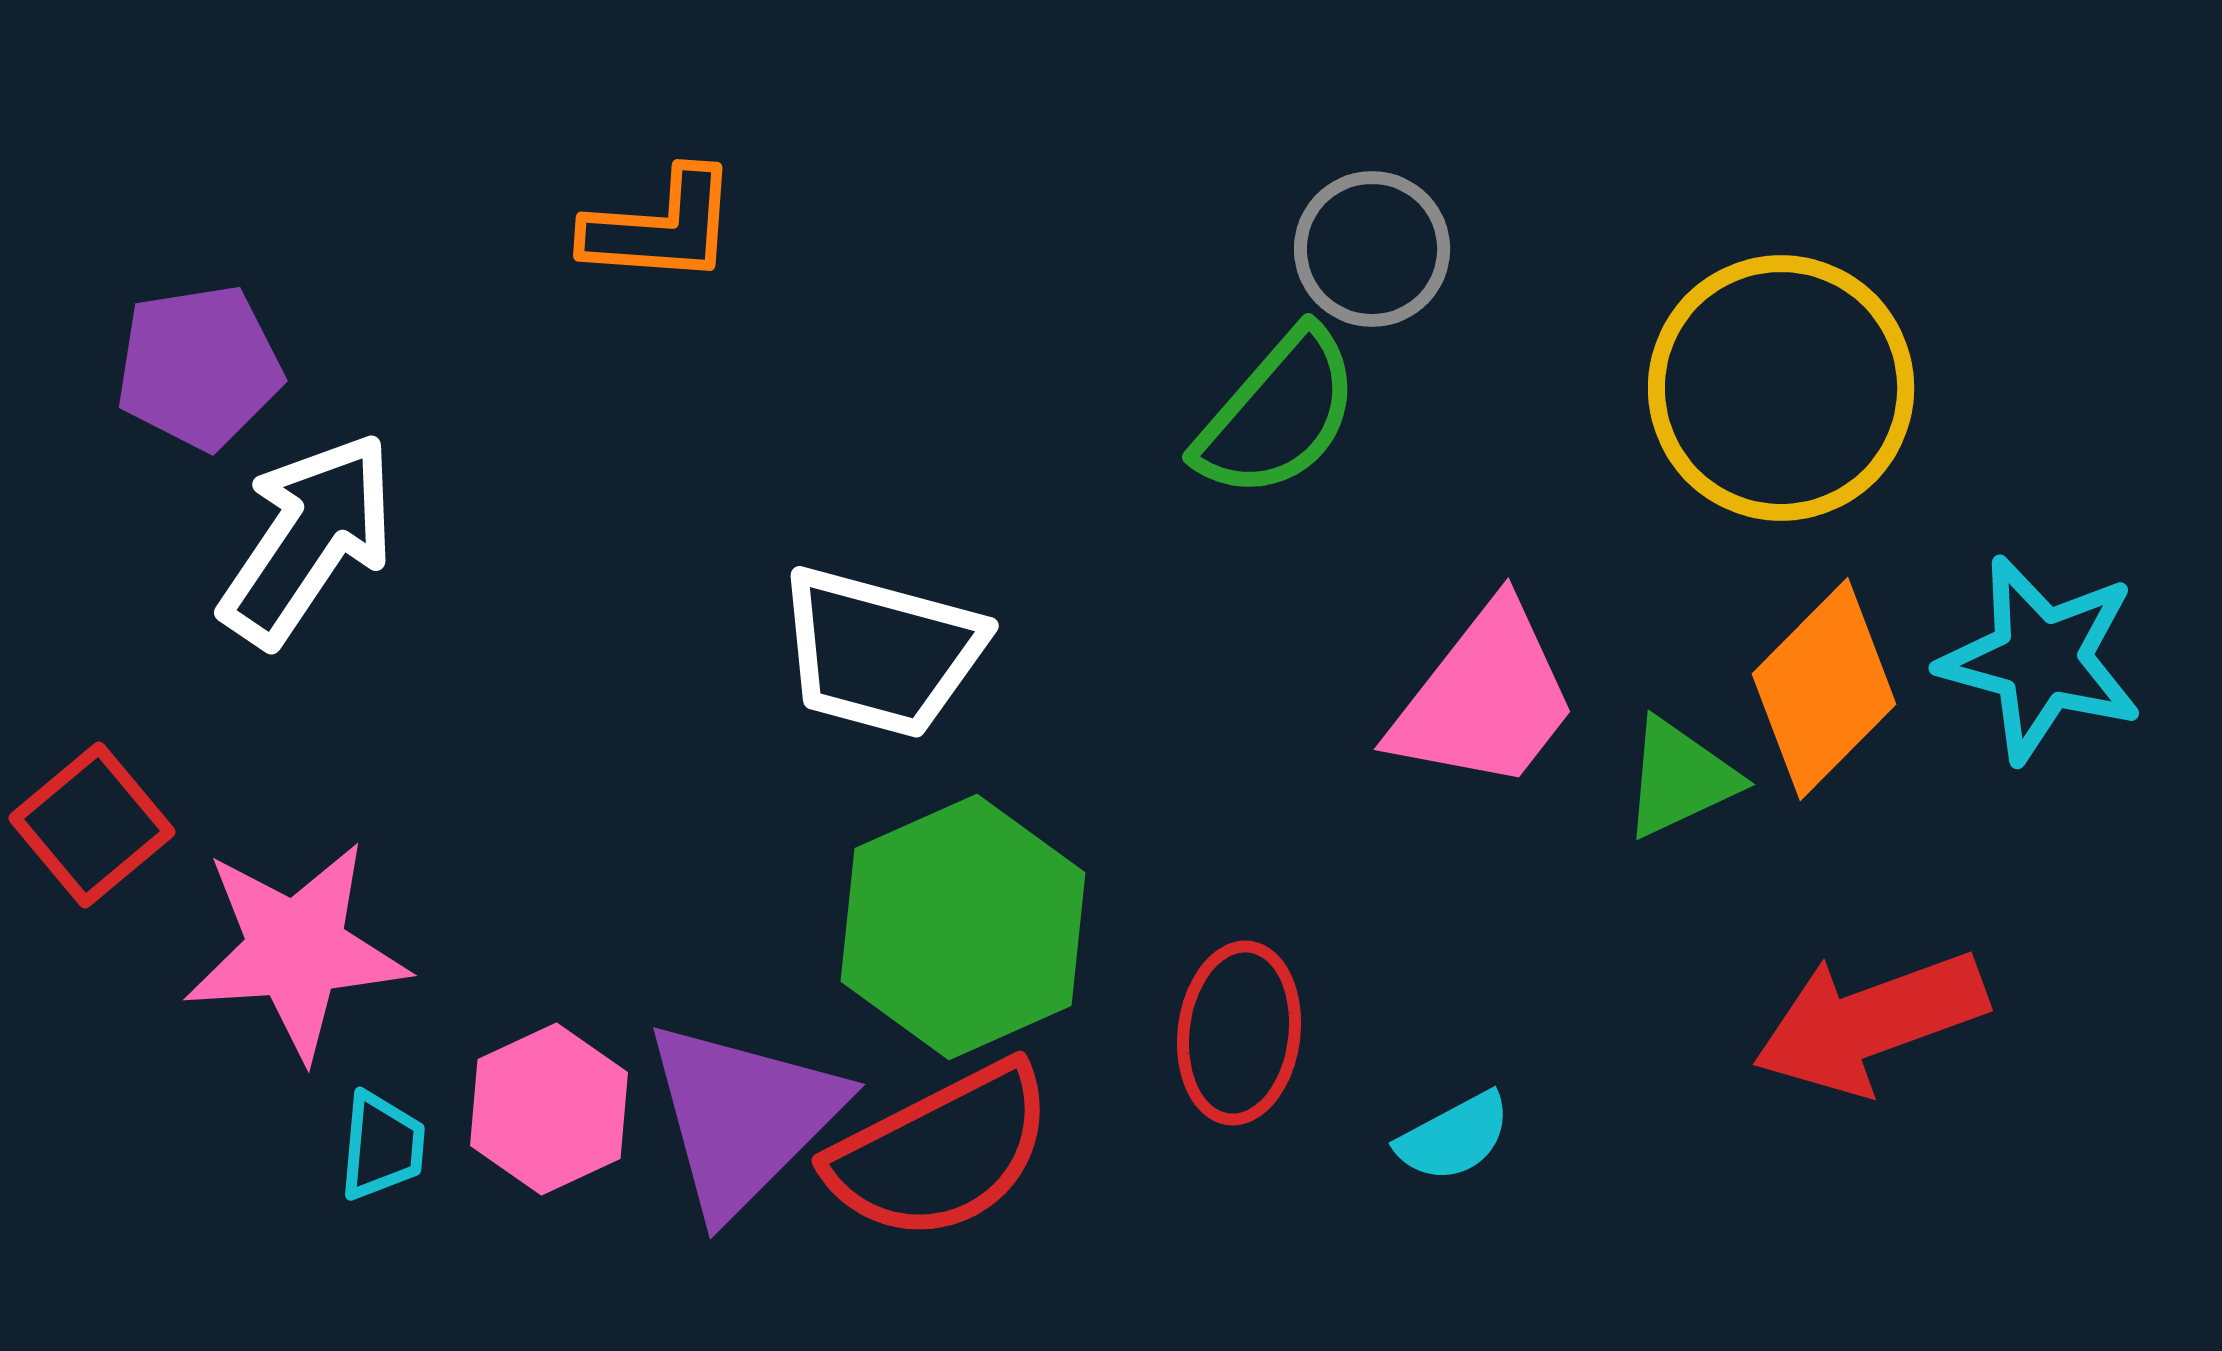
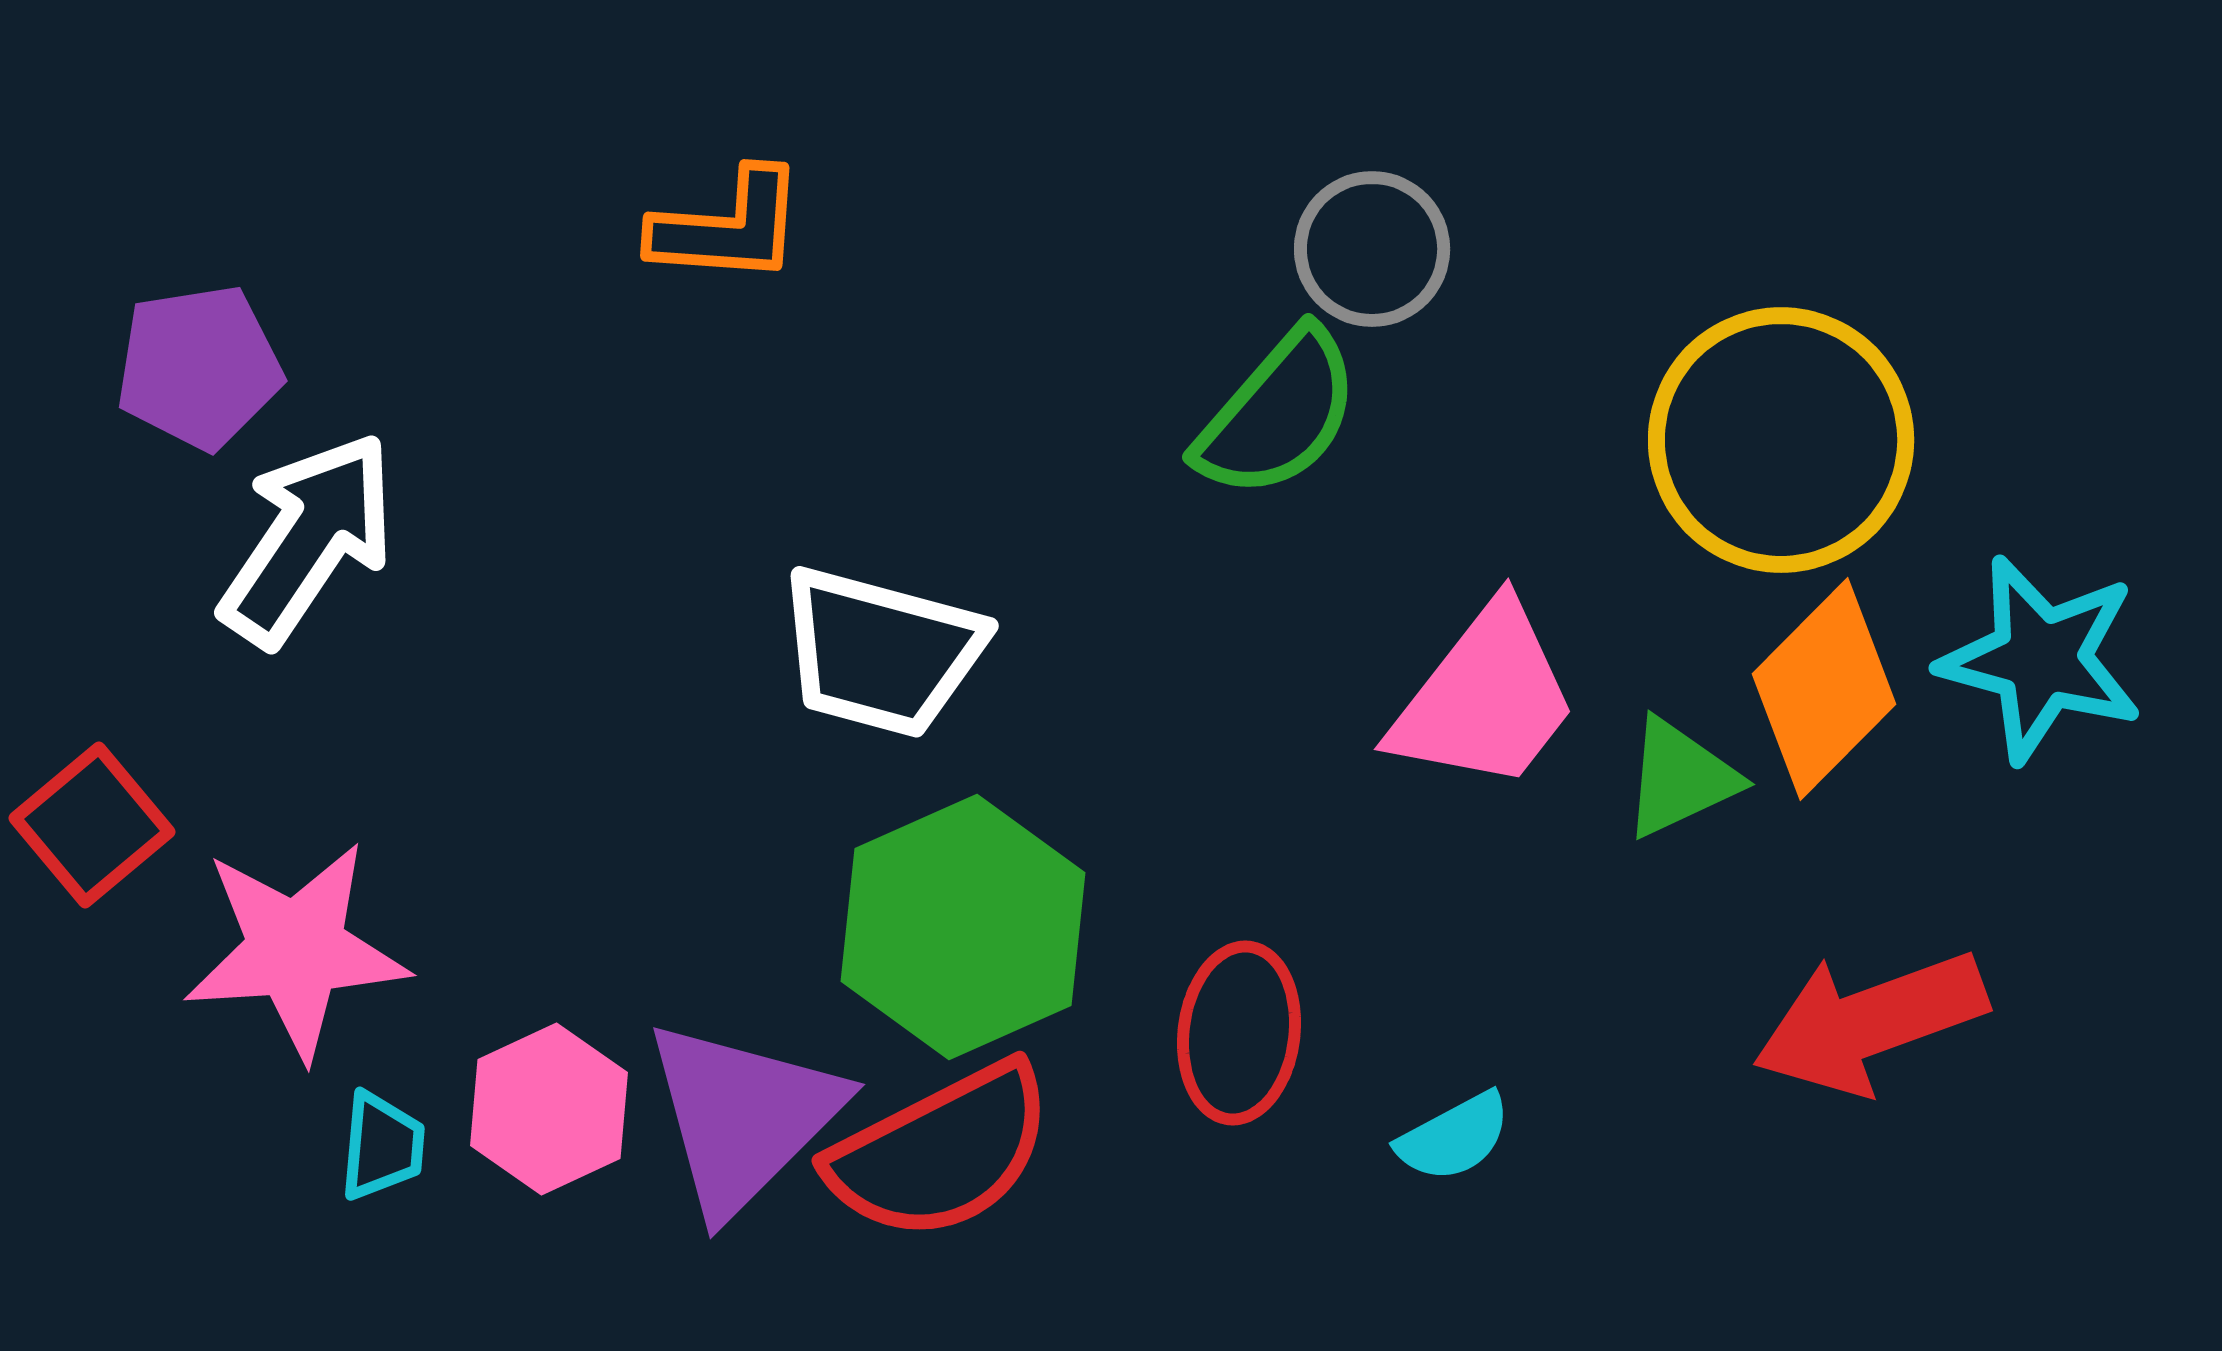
orange L-shape: moved 67 px right
yellow circle: moved 52 px down
